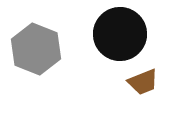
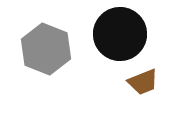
gray hexagon: moved 10 px right
